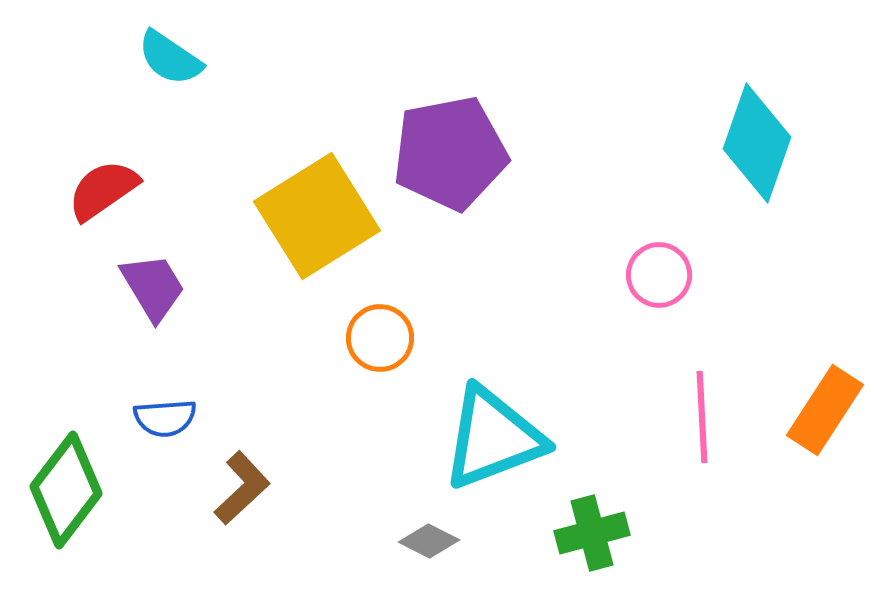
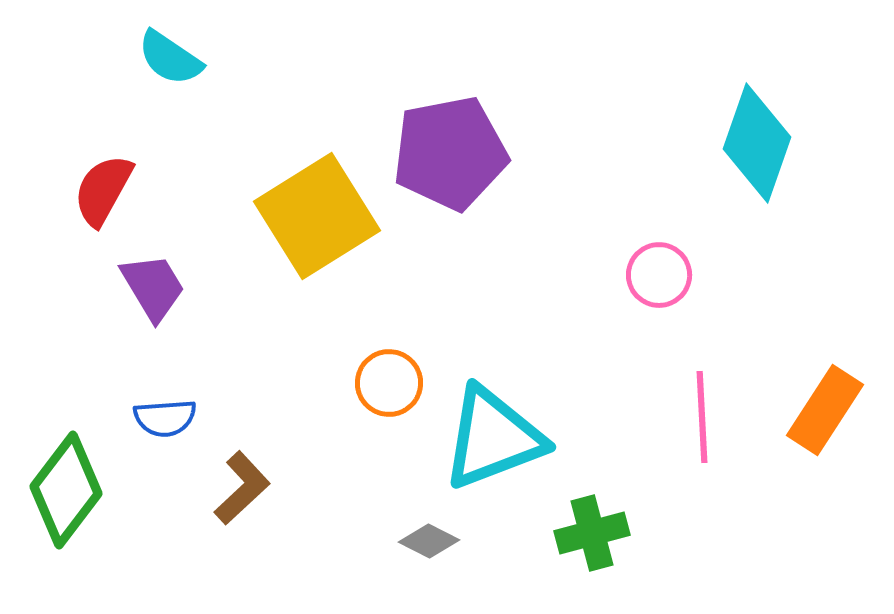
red semicircle: rotated 26 degrees counterclockwise
orange circle: moved 9 px right, 45 px down
